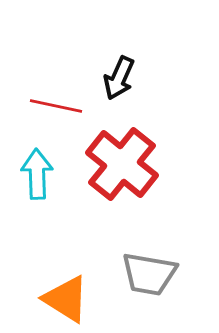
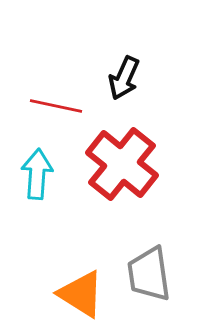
black arrow: moved 5 px right
cyan arrow: rotated 6 degrees clockwise
gray trapezoid: rotated 72 degrees clockwise
orange triangle: moved 15 px right, 5 px up
